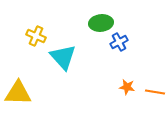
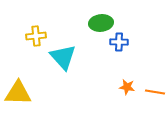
yellow cross: rotated 30 degrees counterclockwise
blue cross: rotated 30 degrees clockwise
